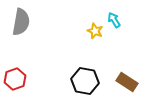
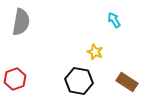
yellow star: moved 21 px down
black hexagon: moved 6 px left
